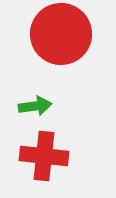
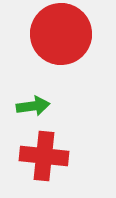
green arrow: moved 2 px left
